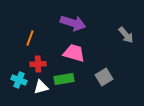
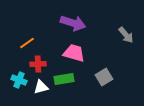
orange line: moved 3 px left, 5 px down; rotated 35 degrees clockwise
